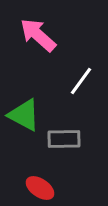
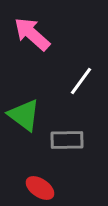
pink arrow: moved 6 px left, 1 px up
green triangle: rotated 9 degrees clockwise
gray rectangle: moved 3 px right, 1 px down
